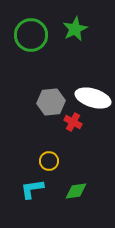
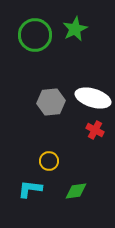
green circle: moved 4 px right
red cross: moved 22 px right, 8 px down
cyan L-shape: moved 2 px left; rotated 15 degrees clockwise
